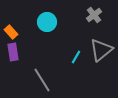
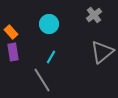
cyan circle: moved 2 px right, 2 px down
gray triangle: moved 1 px right, 2 px down
cyan line: moved 25 px left
